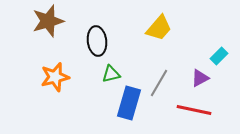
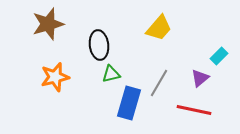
brown star: moved 3 px down
black ellipse: moved 2 px right, 4 px down
purple triangle: rotated 12 degrees counterclockwise
